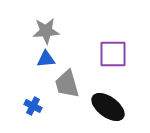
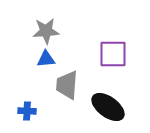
gray trapezoid: moved 1 px down; rotated 20 degrees clockwise
blue cross: moved 6 px left, 5 px down; rotated 24 degrees counterclockwise
